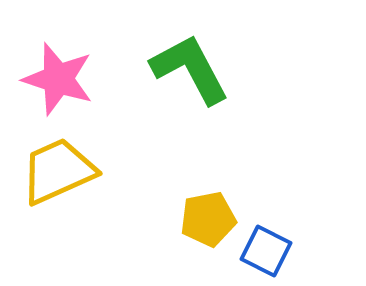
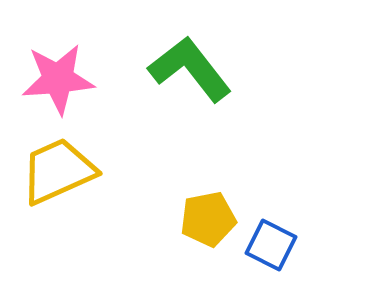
green L-shape: rotated 10 degrees counterclockwise
pink star: rotated 22 degrees counterclockwise
blue square: moved 5 px right, 6 px up
